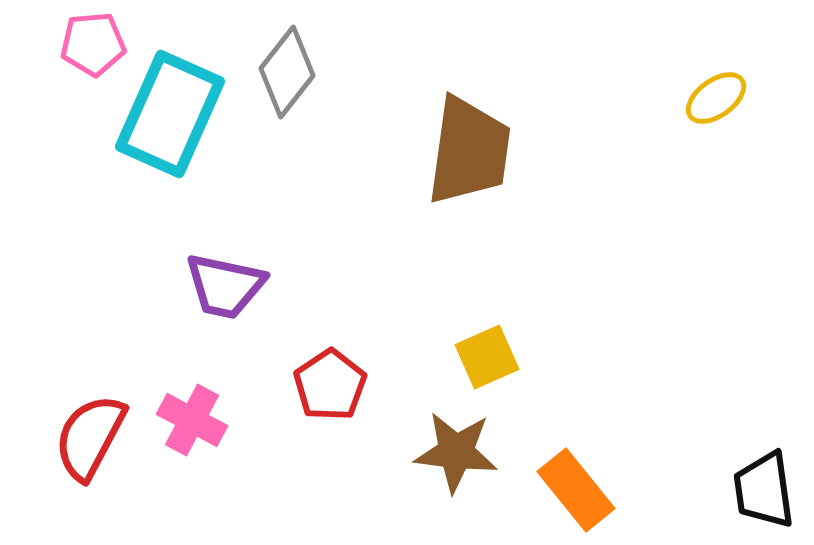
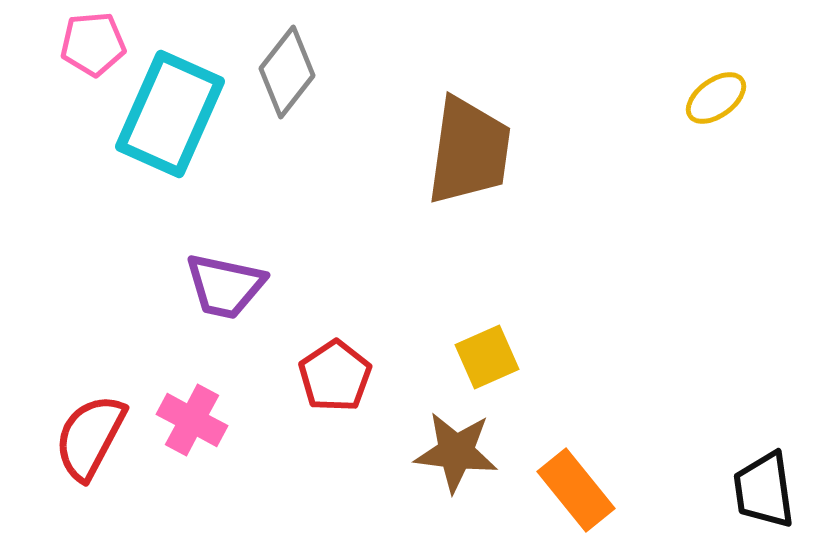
red pentagon: moved 5 px right, 9 px up
